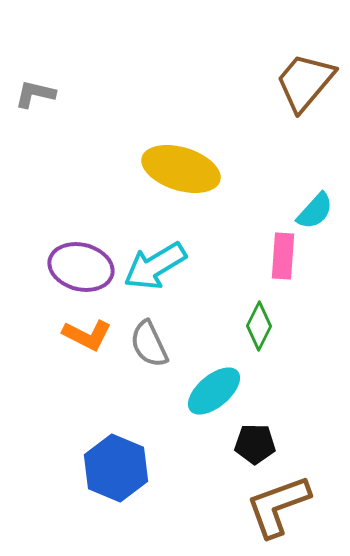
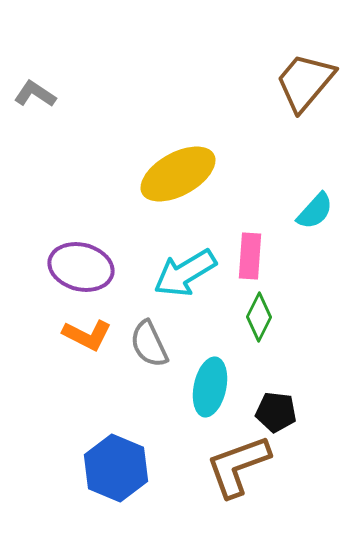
gray L-shape: rotated 21 degrees clockwise
yellow ellipse: moved 3 px left, 5 px down; rotated 46 degrees counterclockwise
pink rectangle: moved 33 px left
cyan arrow: moved 30 px right, 7 px down
green diamond: moved 9 px up
cyan ellipse: moved 4 px left, 4 px up; rotated 38 degrees counterclockwise
black pentagon: moved 21 px right, 32 px up; rotated 6 degrees clockwise
brown L-shape: moved 40 px left, 40 px up
